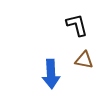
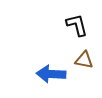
blue arrow: rotated 96 degrees clockwise
